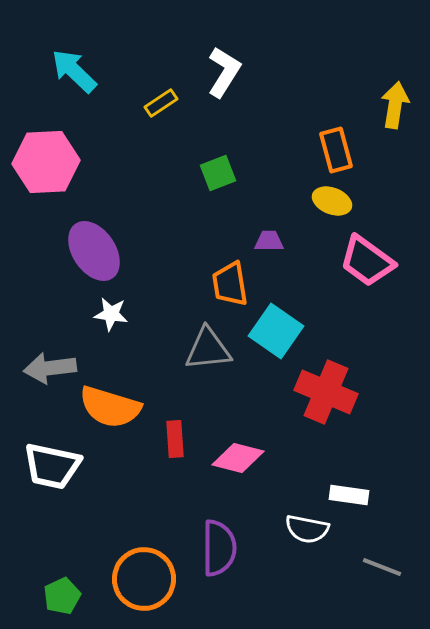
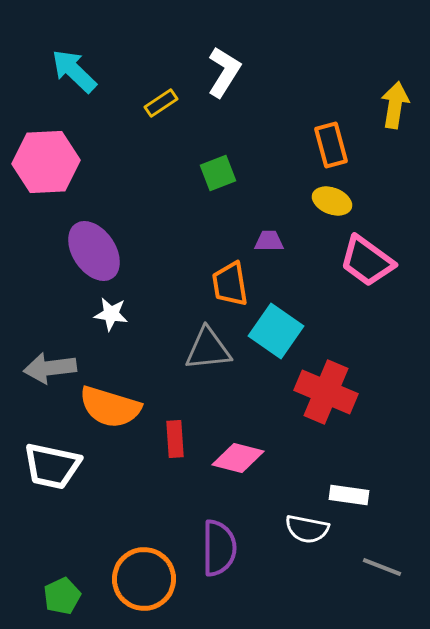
orange rectangle: moved 5 px left, 5 px up
